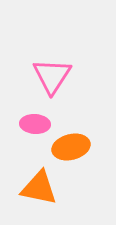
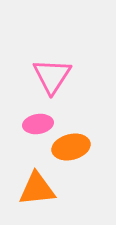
pink ellipse: moved 3 px right; rotated 12 degrees counterclockwise
orange triangle: moved 2 px left, 1 px down; rotated 18 degrees counterclockwise
